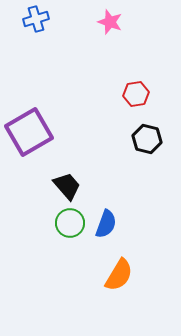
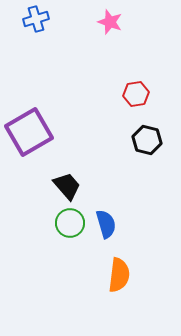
black hexagon: moved 1 px down
blue semicircle: rotated 36 degrees counterclockwise
orange semicircle: rotated 24 degrees counterclockwise
